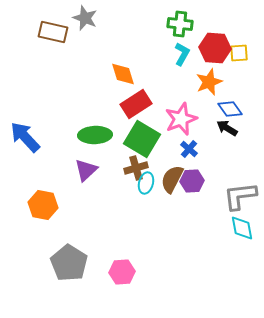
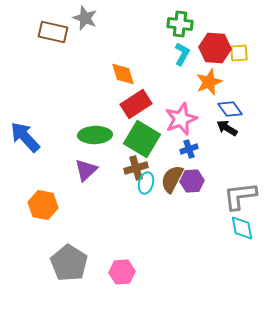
blue cross: rotated 30 degrees clockwise
